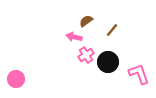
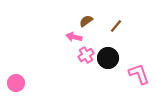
brown line: moved 4 px right, 4 px up
black circle: moved 4 px up
pink circle: moved 4 px down
